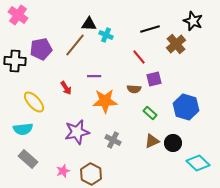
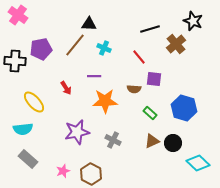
cyan cross: moved 2 px left, 13 px down
purple square: rotated 21 degrees clockwise
blue hexagon: moved 2 px left, 1 px down
